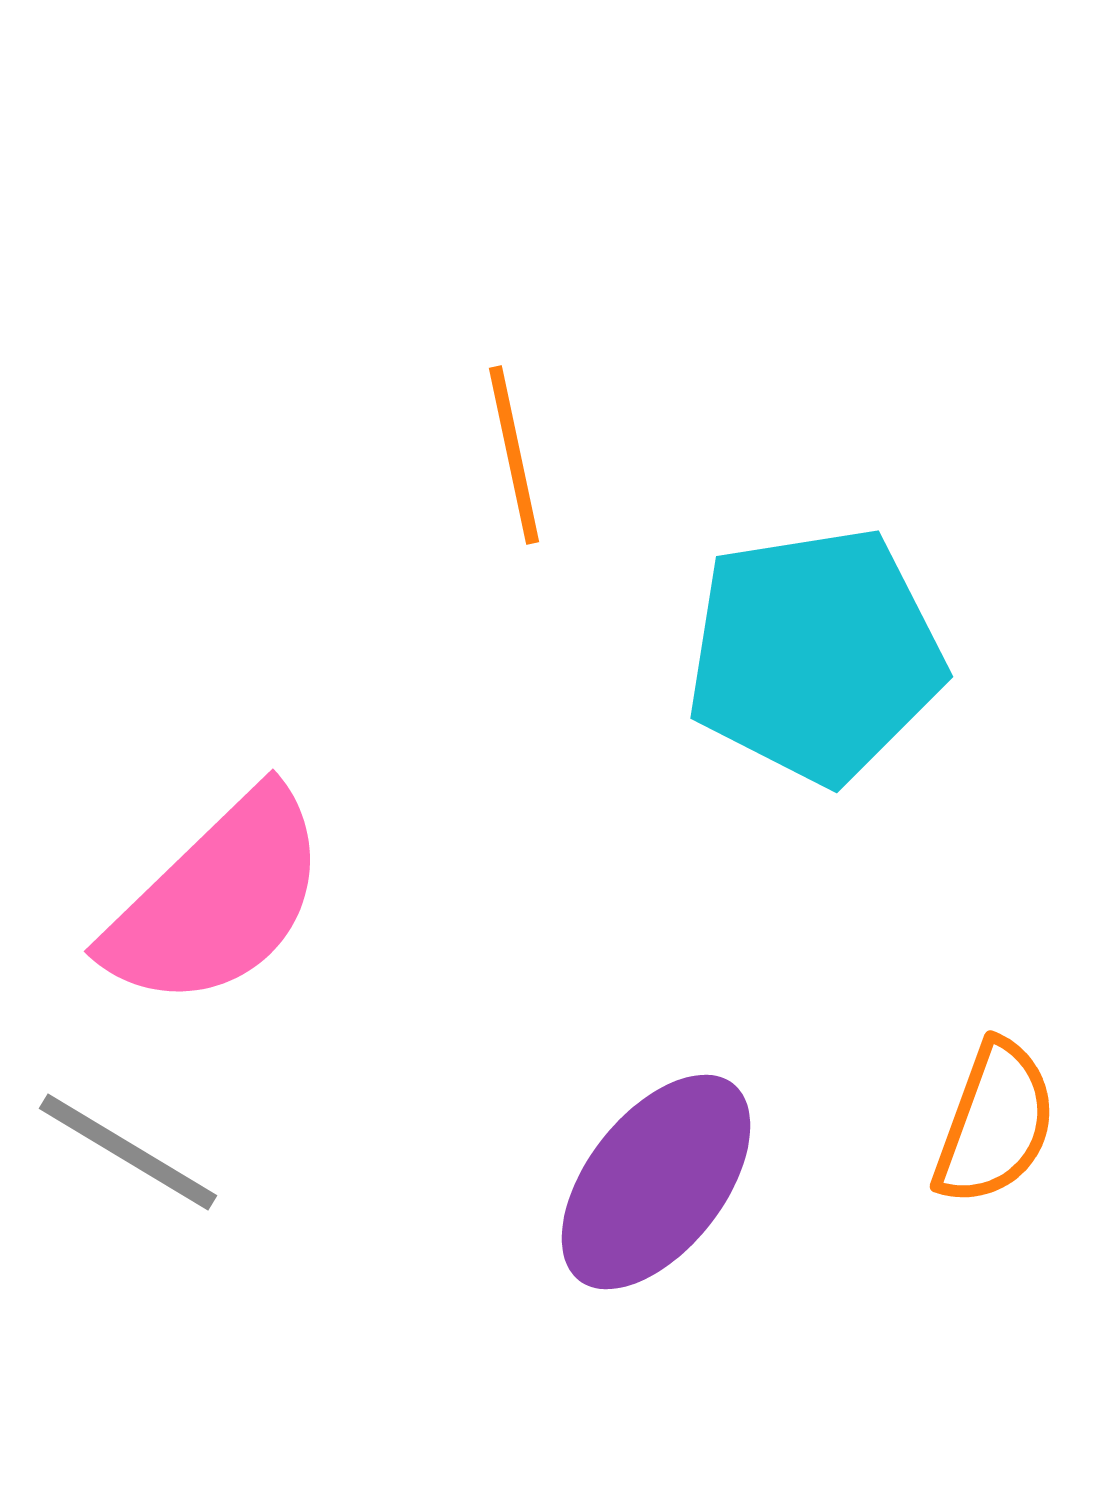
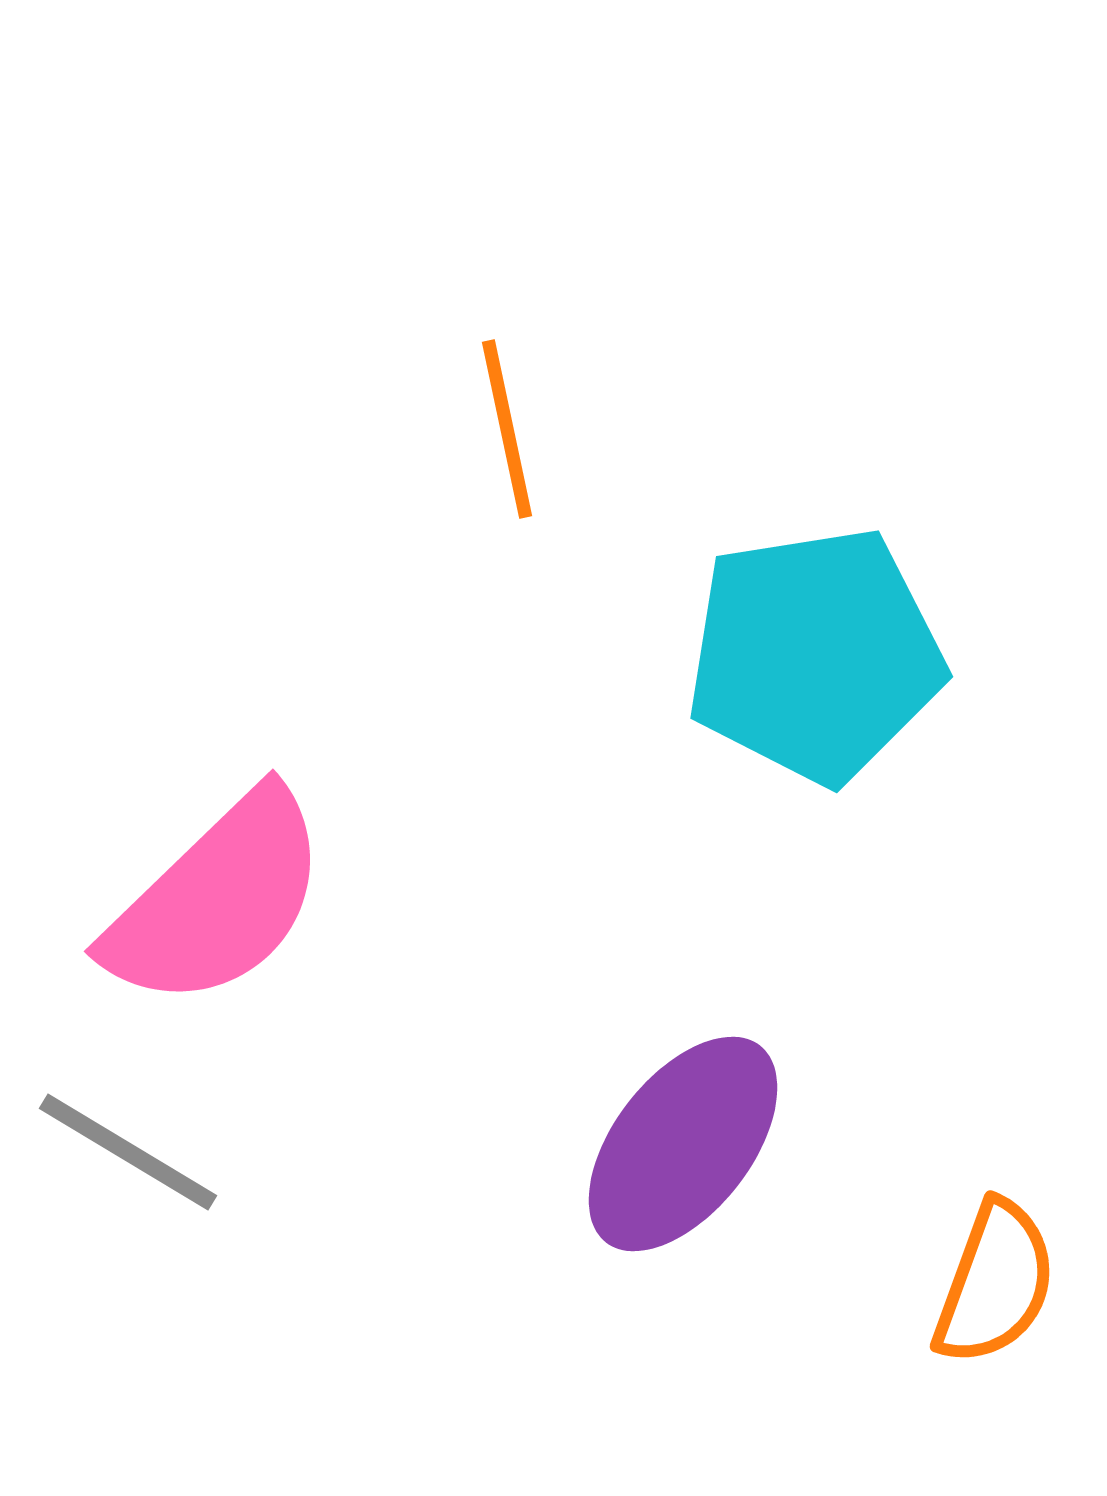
orange line: moved 7 px left, 26 px up
orange semicircle: moved 160 px down
purple ellipse: moved 27 px right, 38 px up
